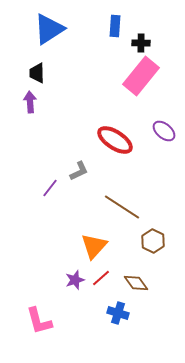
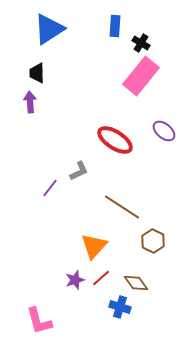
black cross: rotated 30 degrees clockwise
blue cross: moved 2 px right, 6 px up
